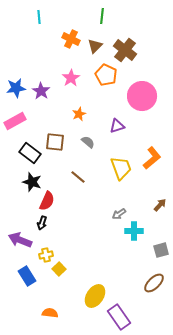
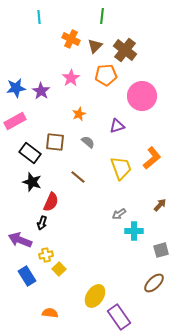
orange pentagon: rotated 30 degrees counterclockwise
red semicircle: moved 4 px right, 1 px down
